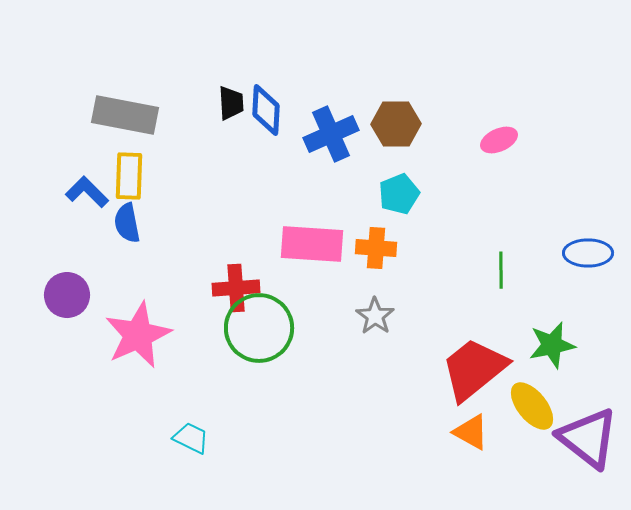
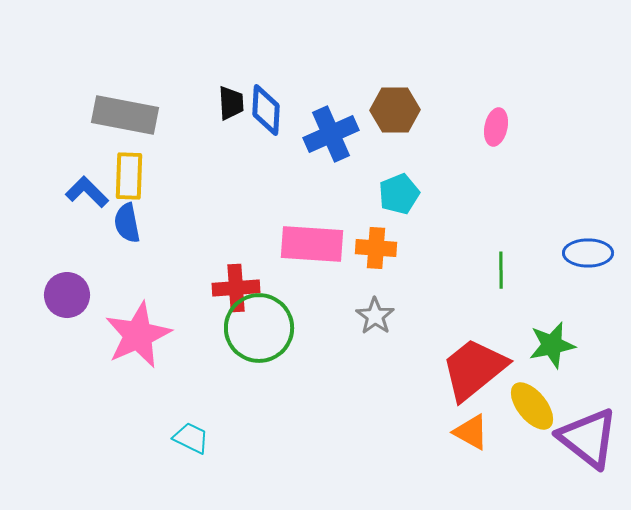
brown hexagon: moved 1 px left, 14 px up
pink ellipse: moved 3 px left, 13 px up; rotated 54 degrees counterclockwise
